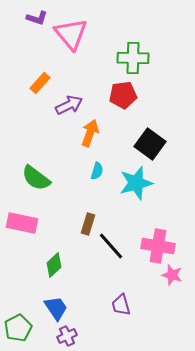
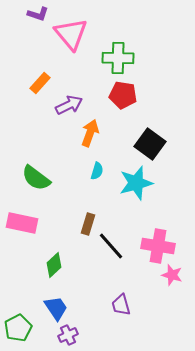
purple L-shape: moved 1 px right, 4 px up
green cross: moved 15 px left
red pentagon: rotated 16 degrees clockwise
purple cross: moved 1 px right, 1 px up
